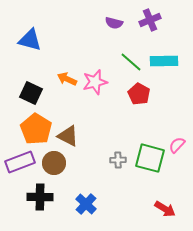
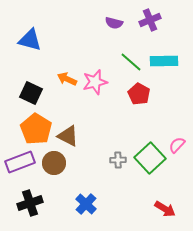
green square: rotated 32 degrees clockwise
black cross: moved 10 px left, 6 px down; rotated 20 degrees counterclockwise
